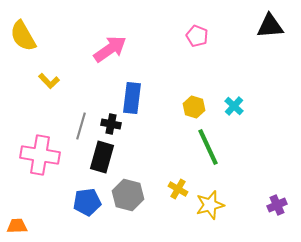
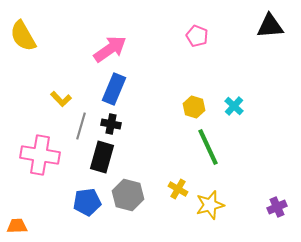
yellow L-shape: moved 12 px right, 18 px down
blue rectangle: moved 18 px left, 9 px up; rotated 16 degrees clockwise
purple cross: moved 2 px down
